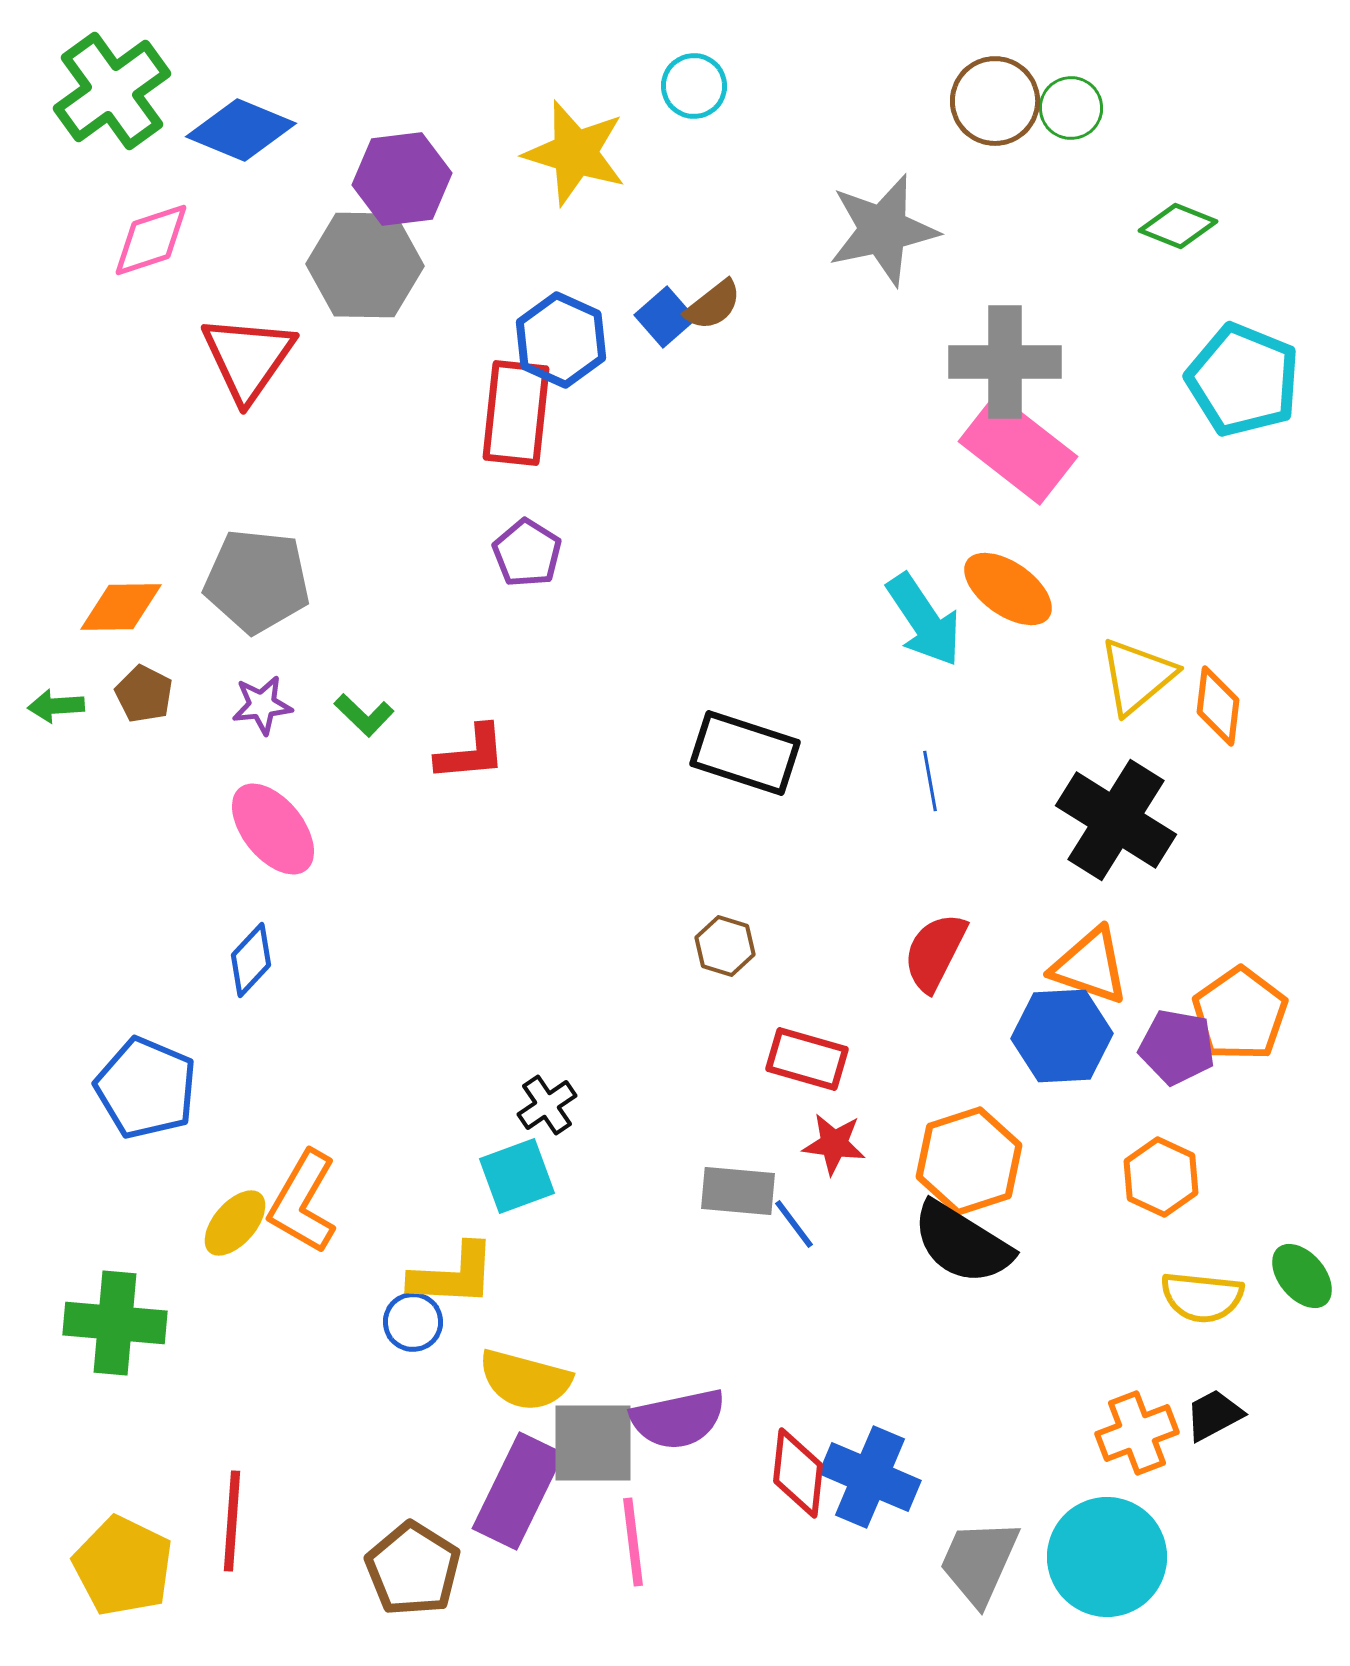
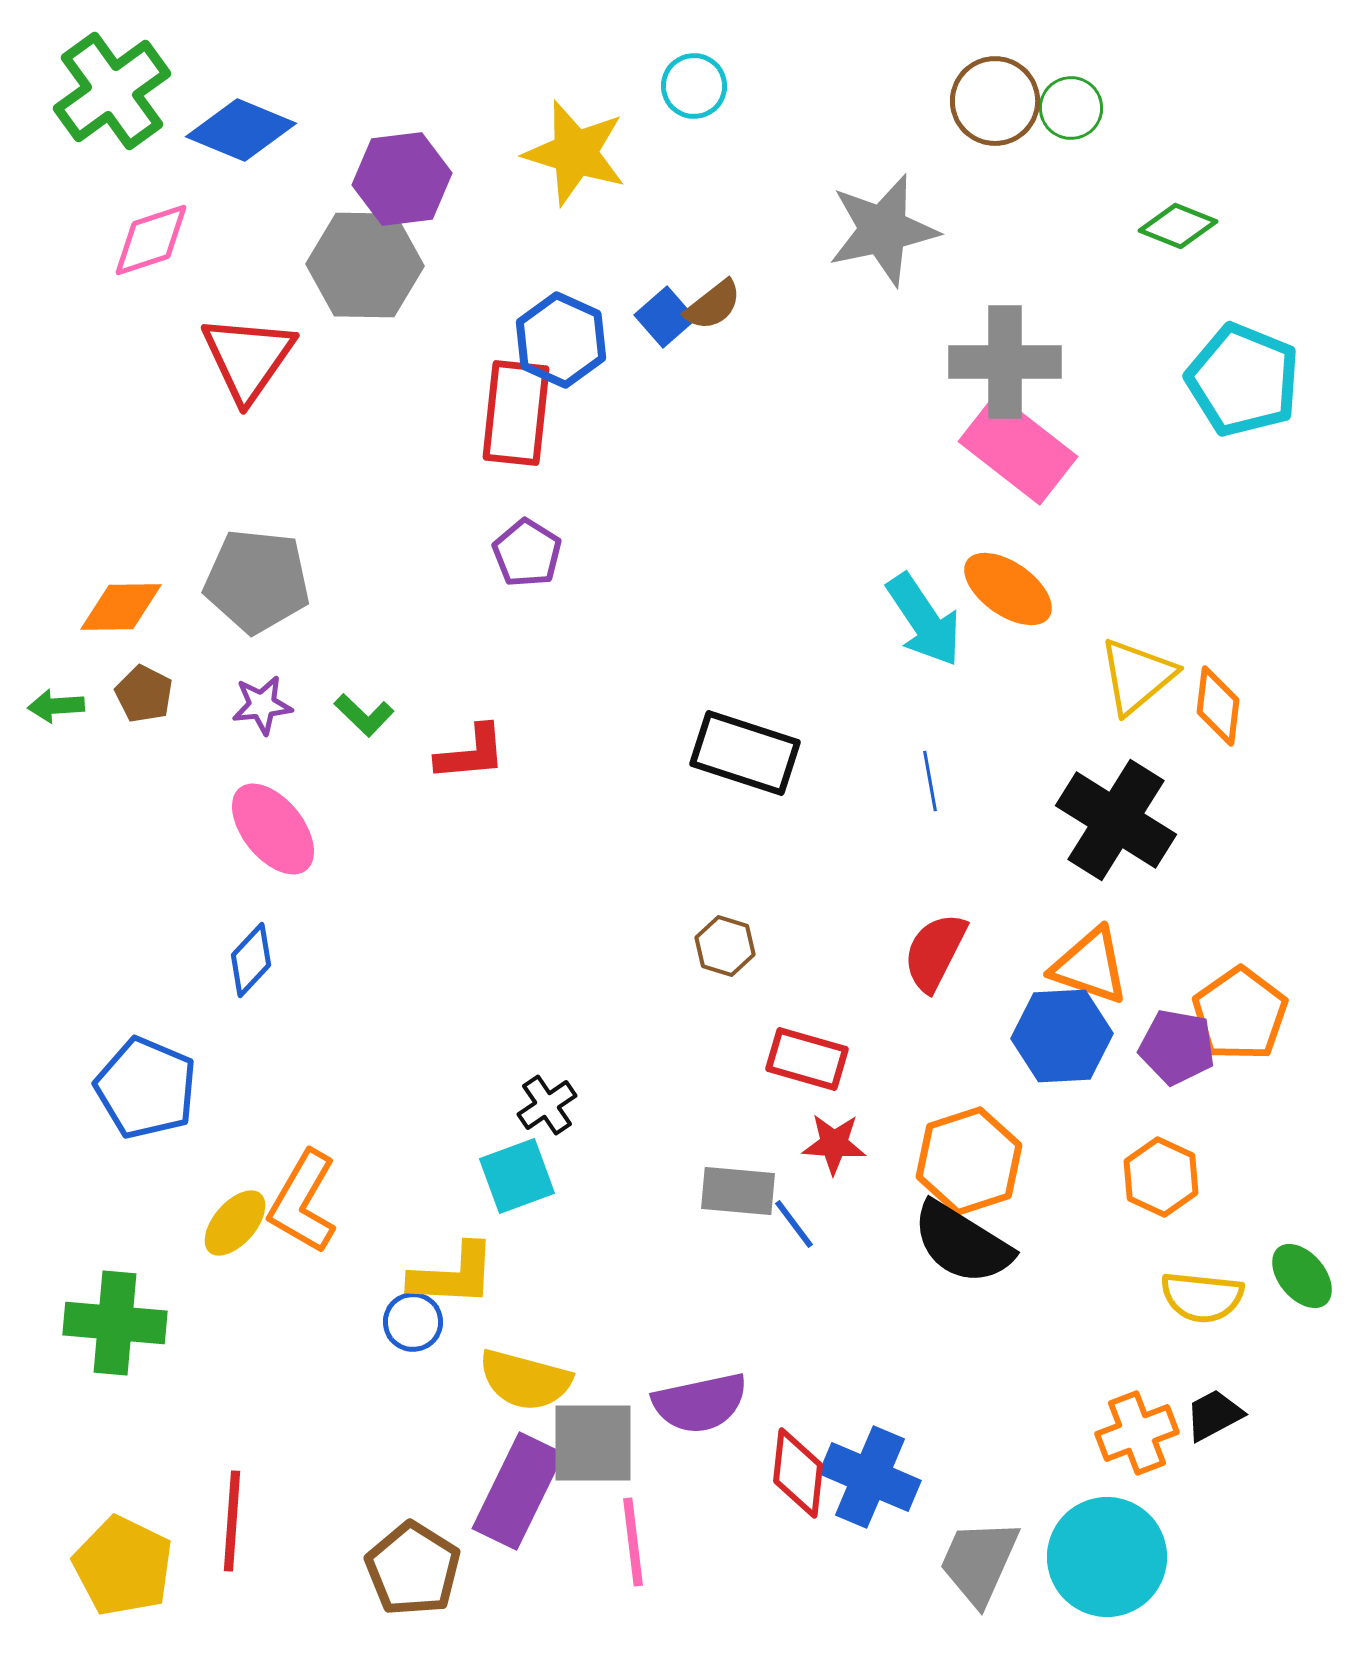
red star at (834, 1144): rotated 4 degrees counterclockwise
purple semicircle at (678, 1419): moved 22 px right, 16 px up
